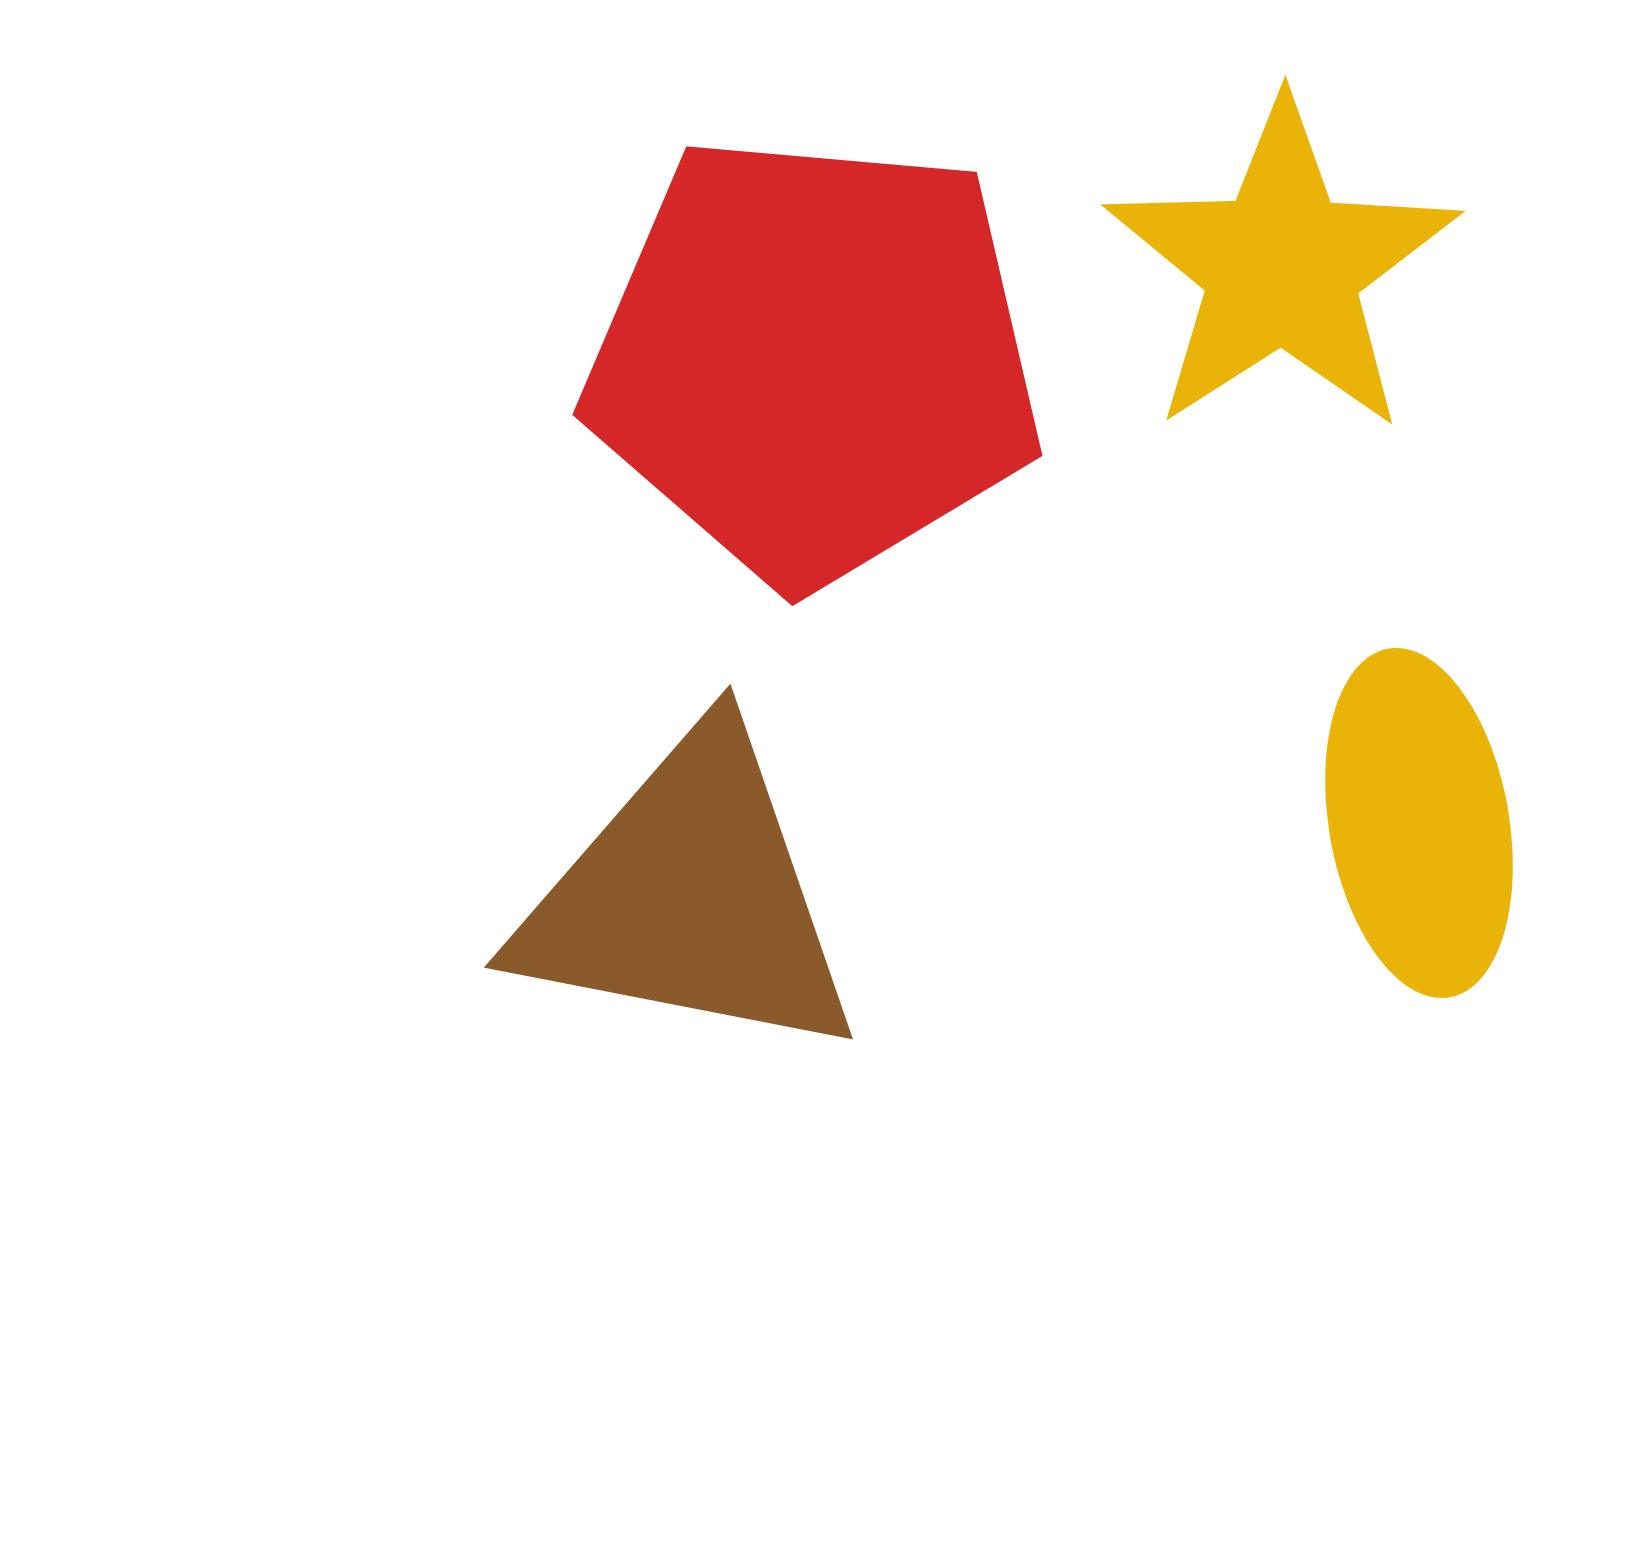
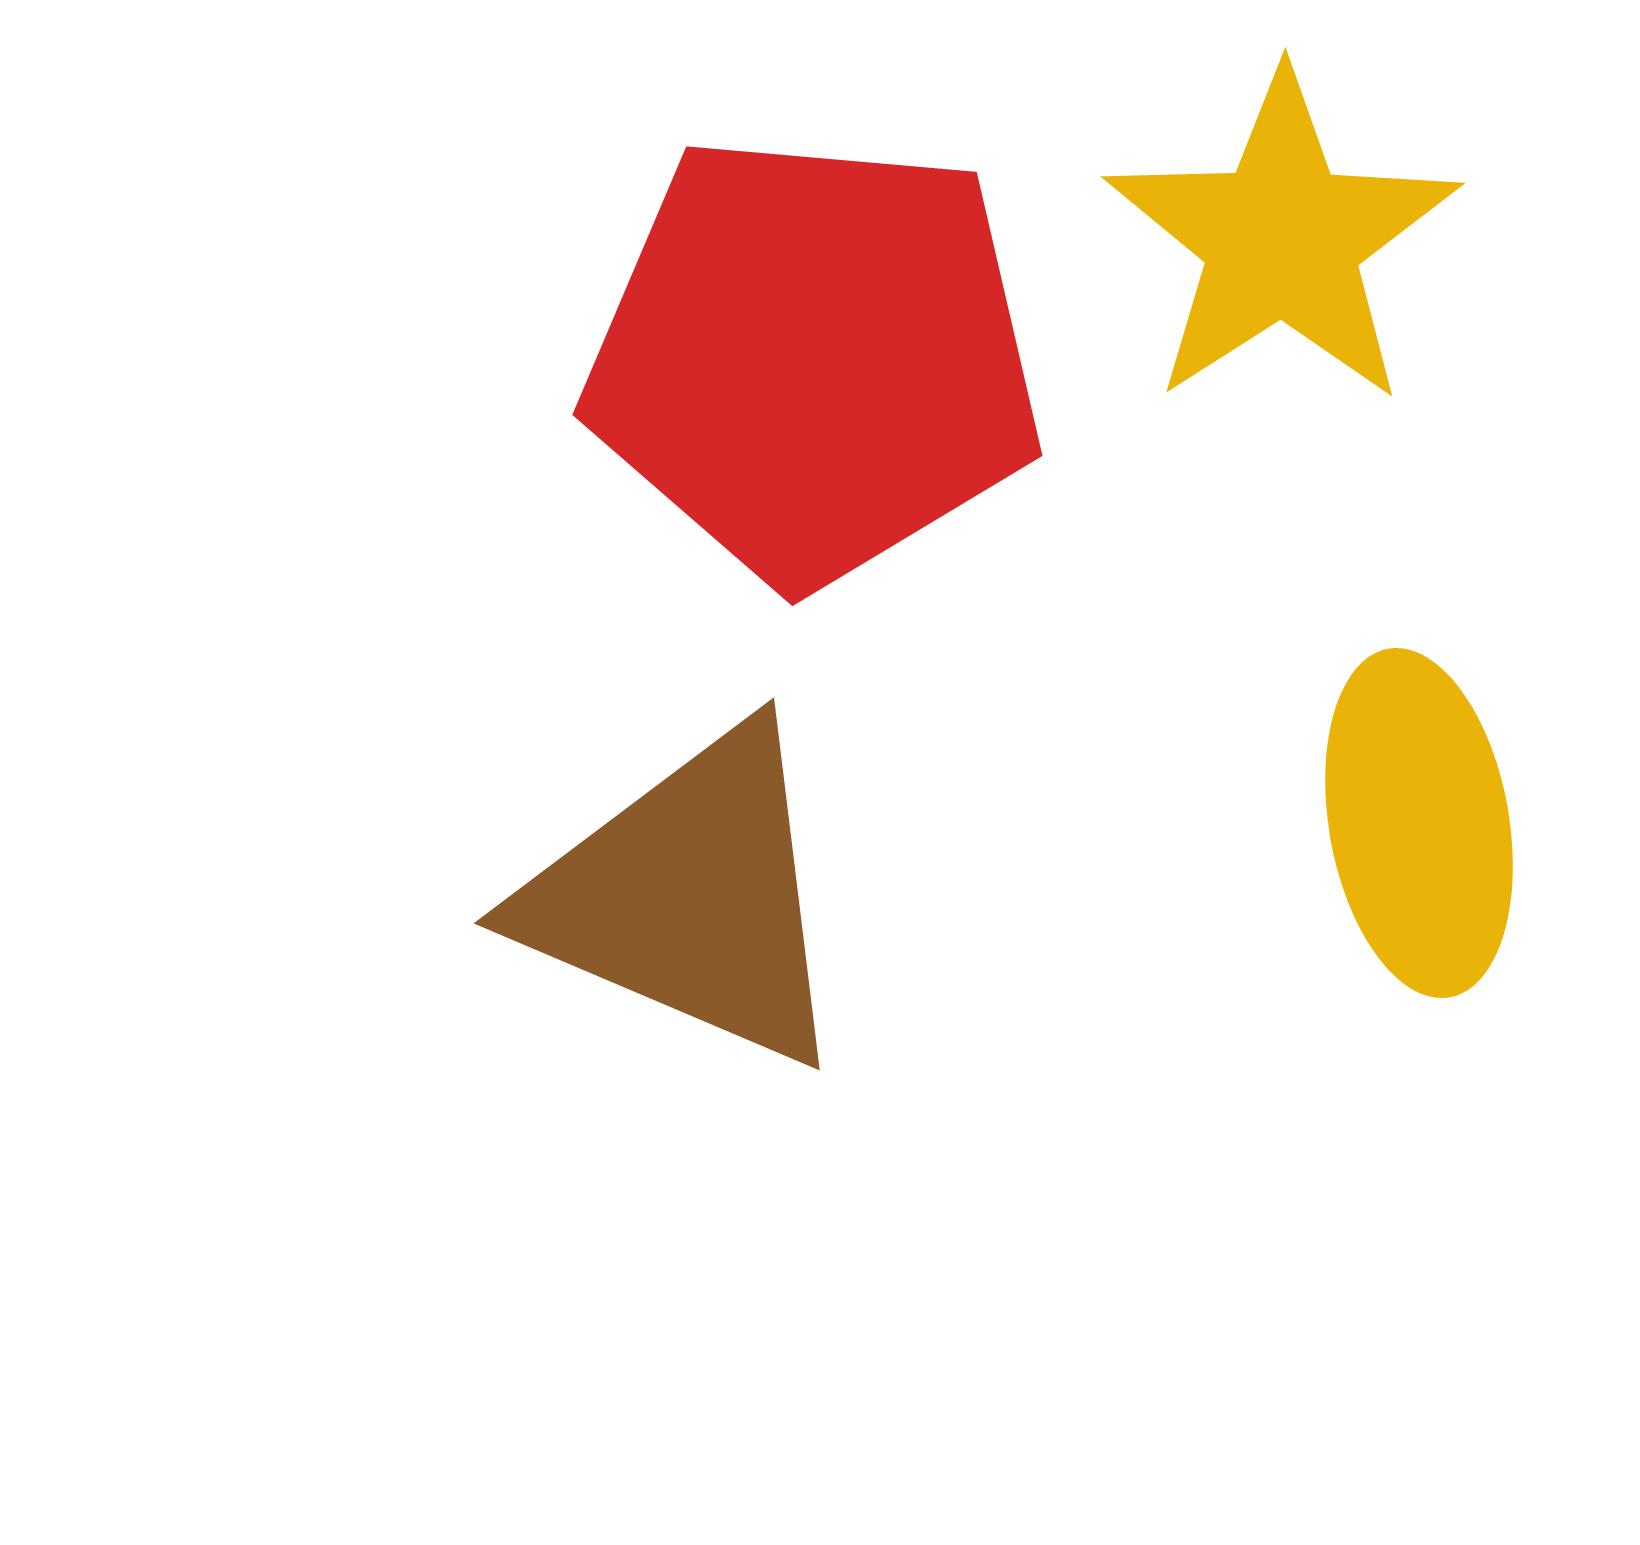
yellow star: moved 28 px up
brown triangle: rotated 12 degrees clockwise
